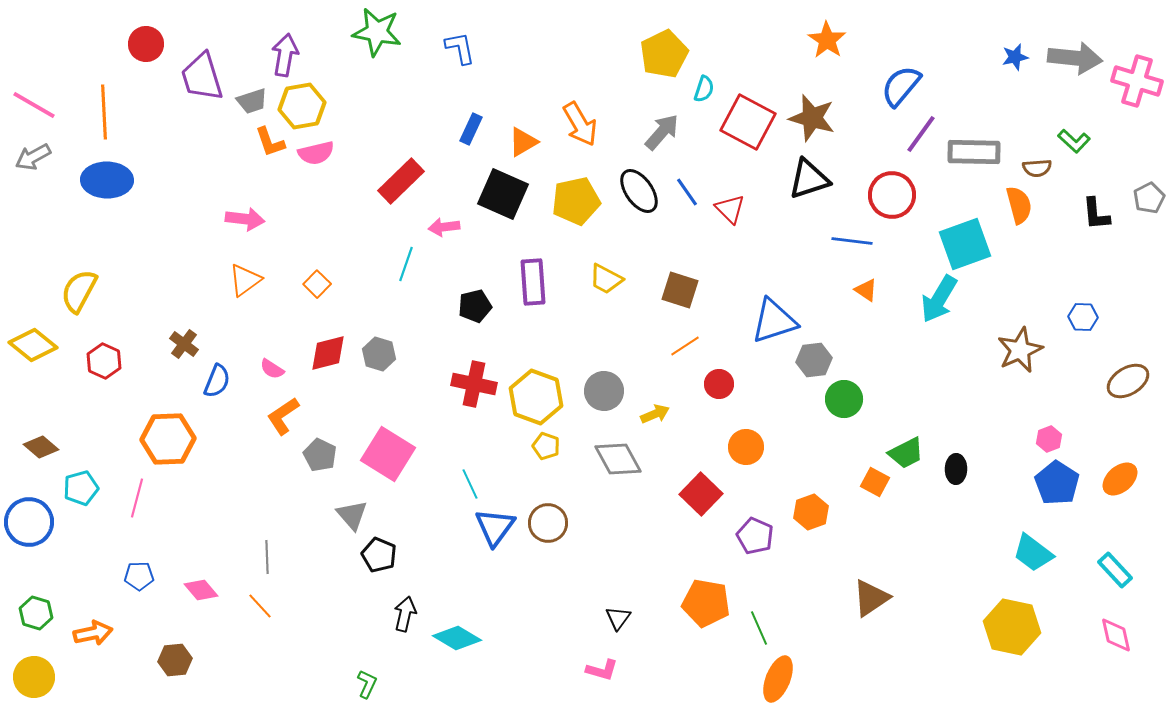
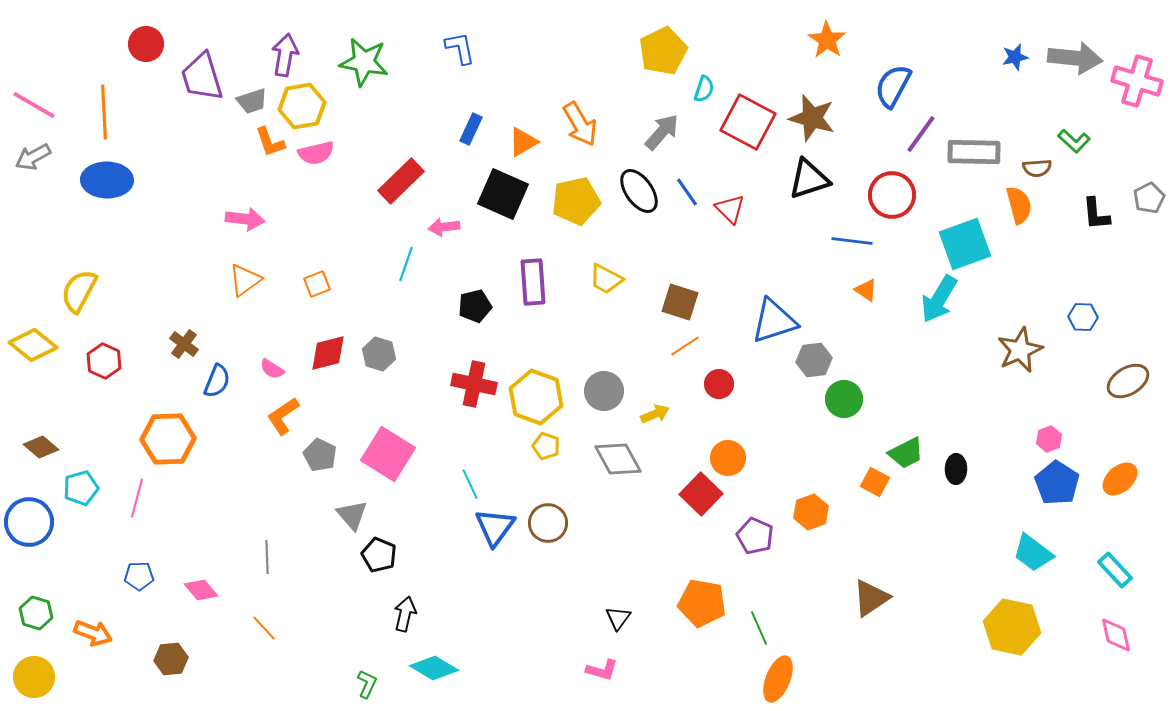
green star at (377, 32): moved 13 px left, 30 px down
yellow pentagon at (664, 54): moved 1 px left, 3 px up
blue semicircle at (901, 86): moved 8 px left; rotated 12 degrees counterclockwise
orange square at (317, 284): rotated 24 degrees clockwise
brown square at (680, 290): moved 12 px down
orange circle at (746, 447): moved 18 px left, 11 px down
orange pentagon at (706, 603): moved 4 px left
orange line at (260, 606): moved 4 px right, 22 px down
orange arrow at (93, 633): rotated 33 degrees clockwise
cyan diamond at (457, 638): moved 23 px left, 30 px down
brown hexagon at (175, 660): moved 4 px left, 1 px up
